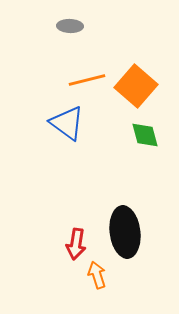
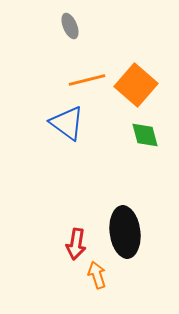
gray ellipse: rotated 65 degrees clockwise
orange square: moved 1 px up
